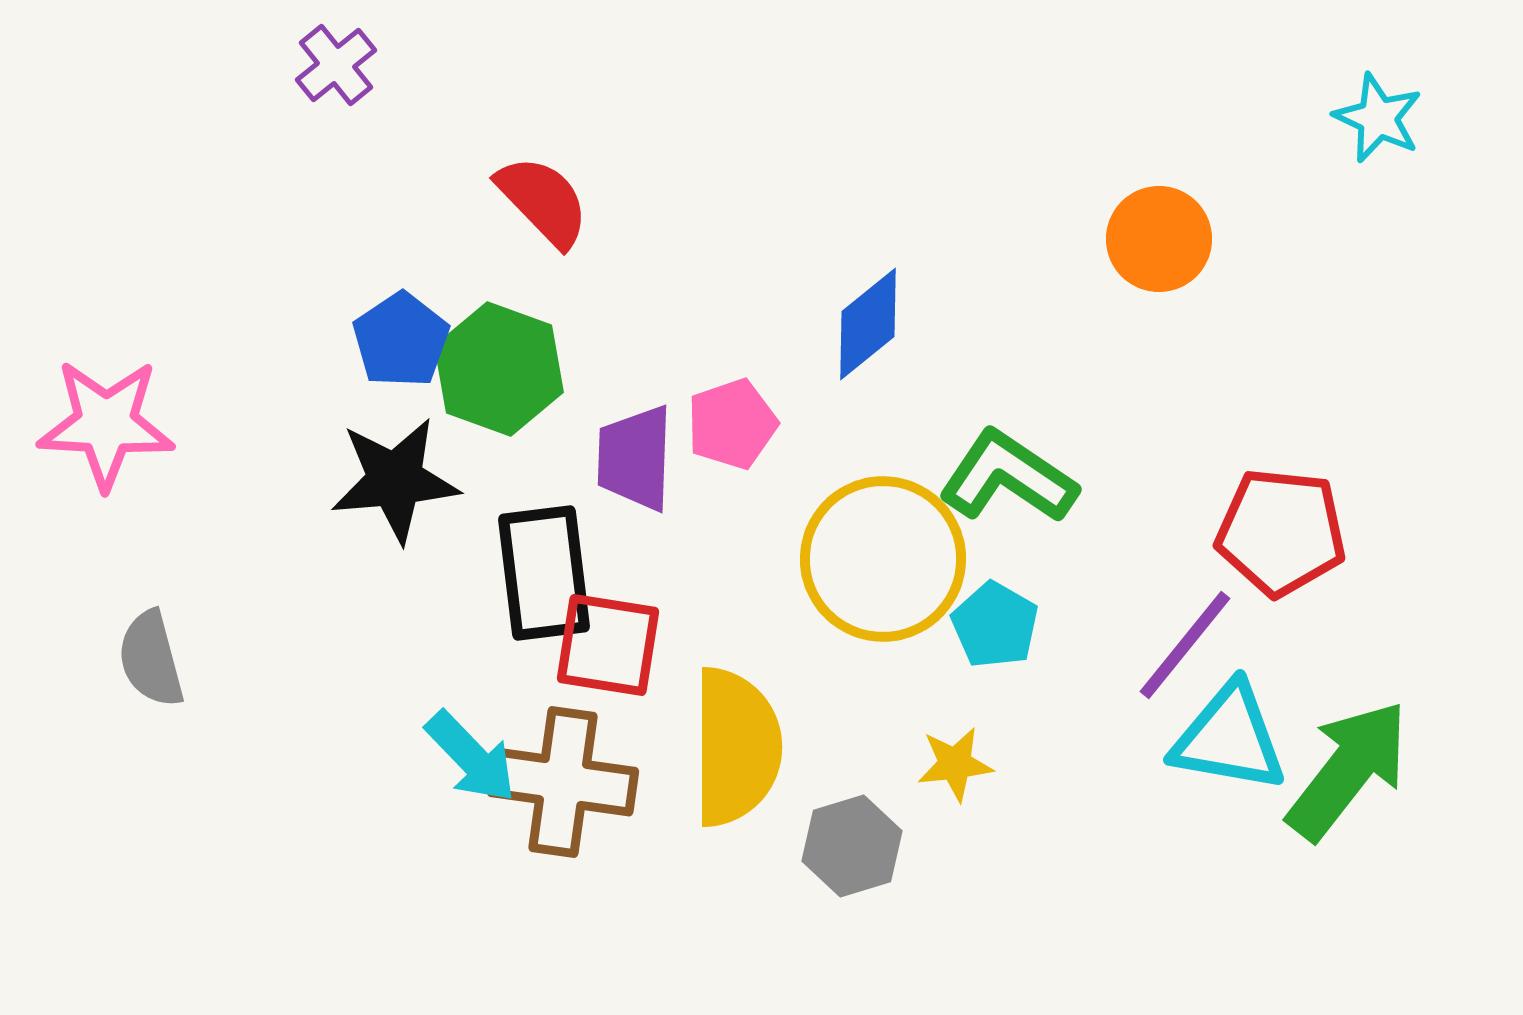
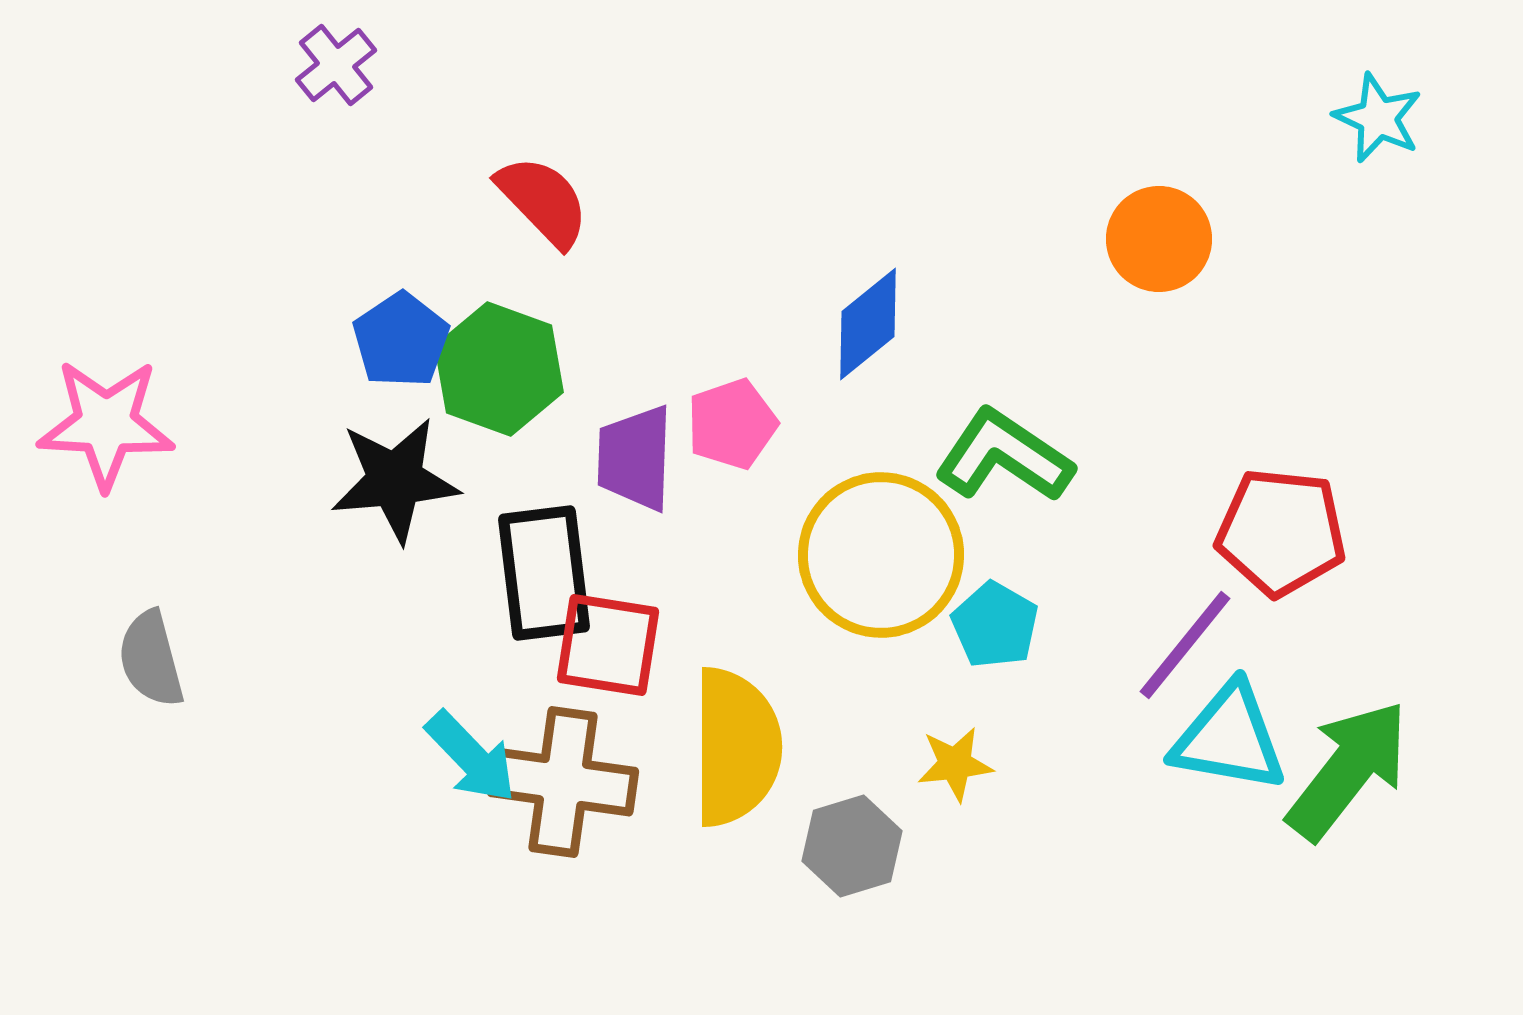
green L-shape: moved 4 px left, 21 px up
yellow circle: moved 2 px left, 4 px up
